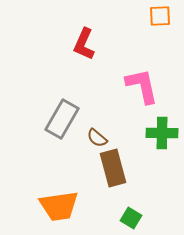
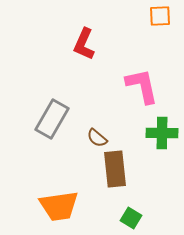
gray rectangle: moved 10 px left
brown rectangle: moved 2 px right, 1 px down; rotated 9 degrees clockwise
